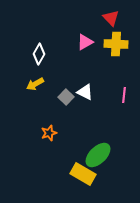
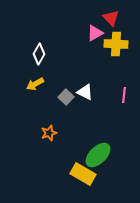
pink triangle: moved 10 px right, 9 px up
